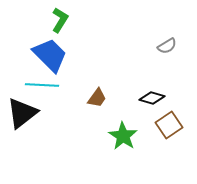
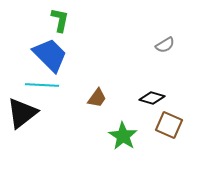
green L-shape: rotated 20 degrees counterclockwise
gray semicircle: moved 2 px left, 1 px up
brown square: rotated 32 degrees counterclockwise
